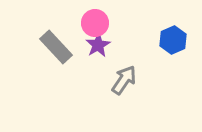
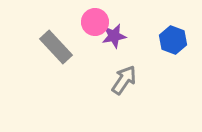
pink circle: moved 1 px up
blue hexagon: rotated 16 degrees counterclockwise
purple star: moved 16 px right, 9 px up; rotated 20 degrees clockwise
